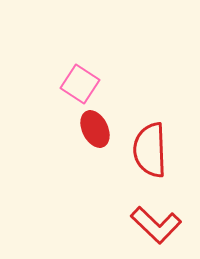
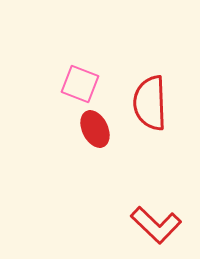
pink square: rotated 12 degrees counterclockwise
red semicircle: moved 47 px up
